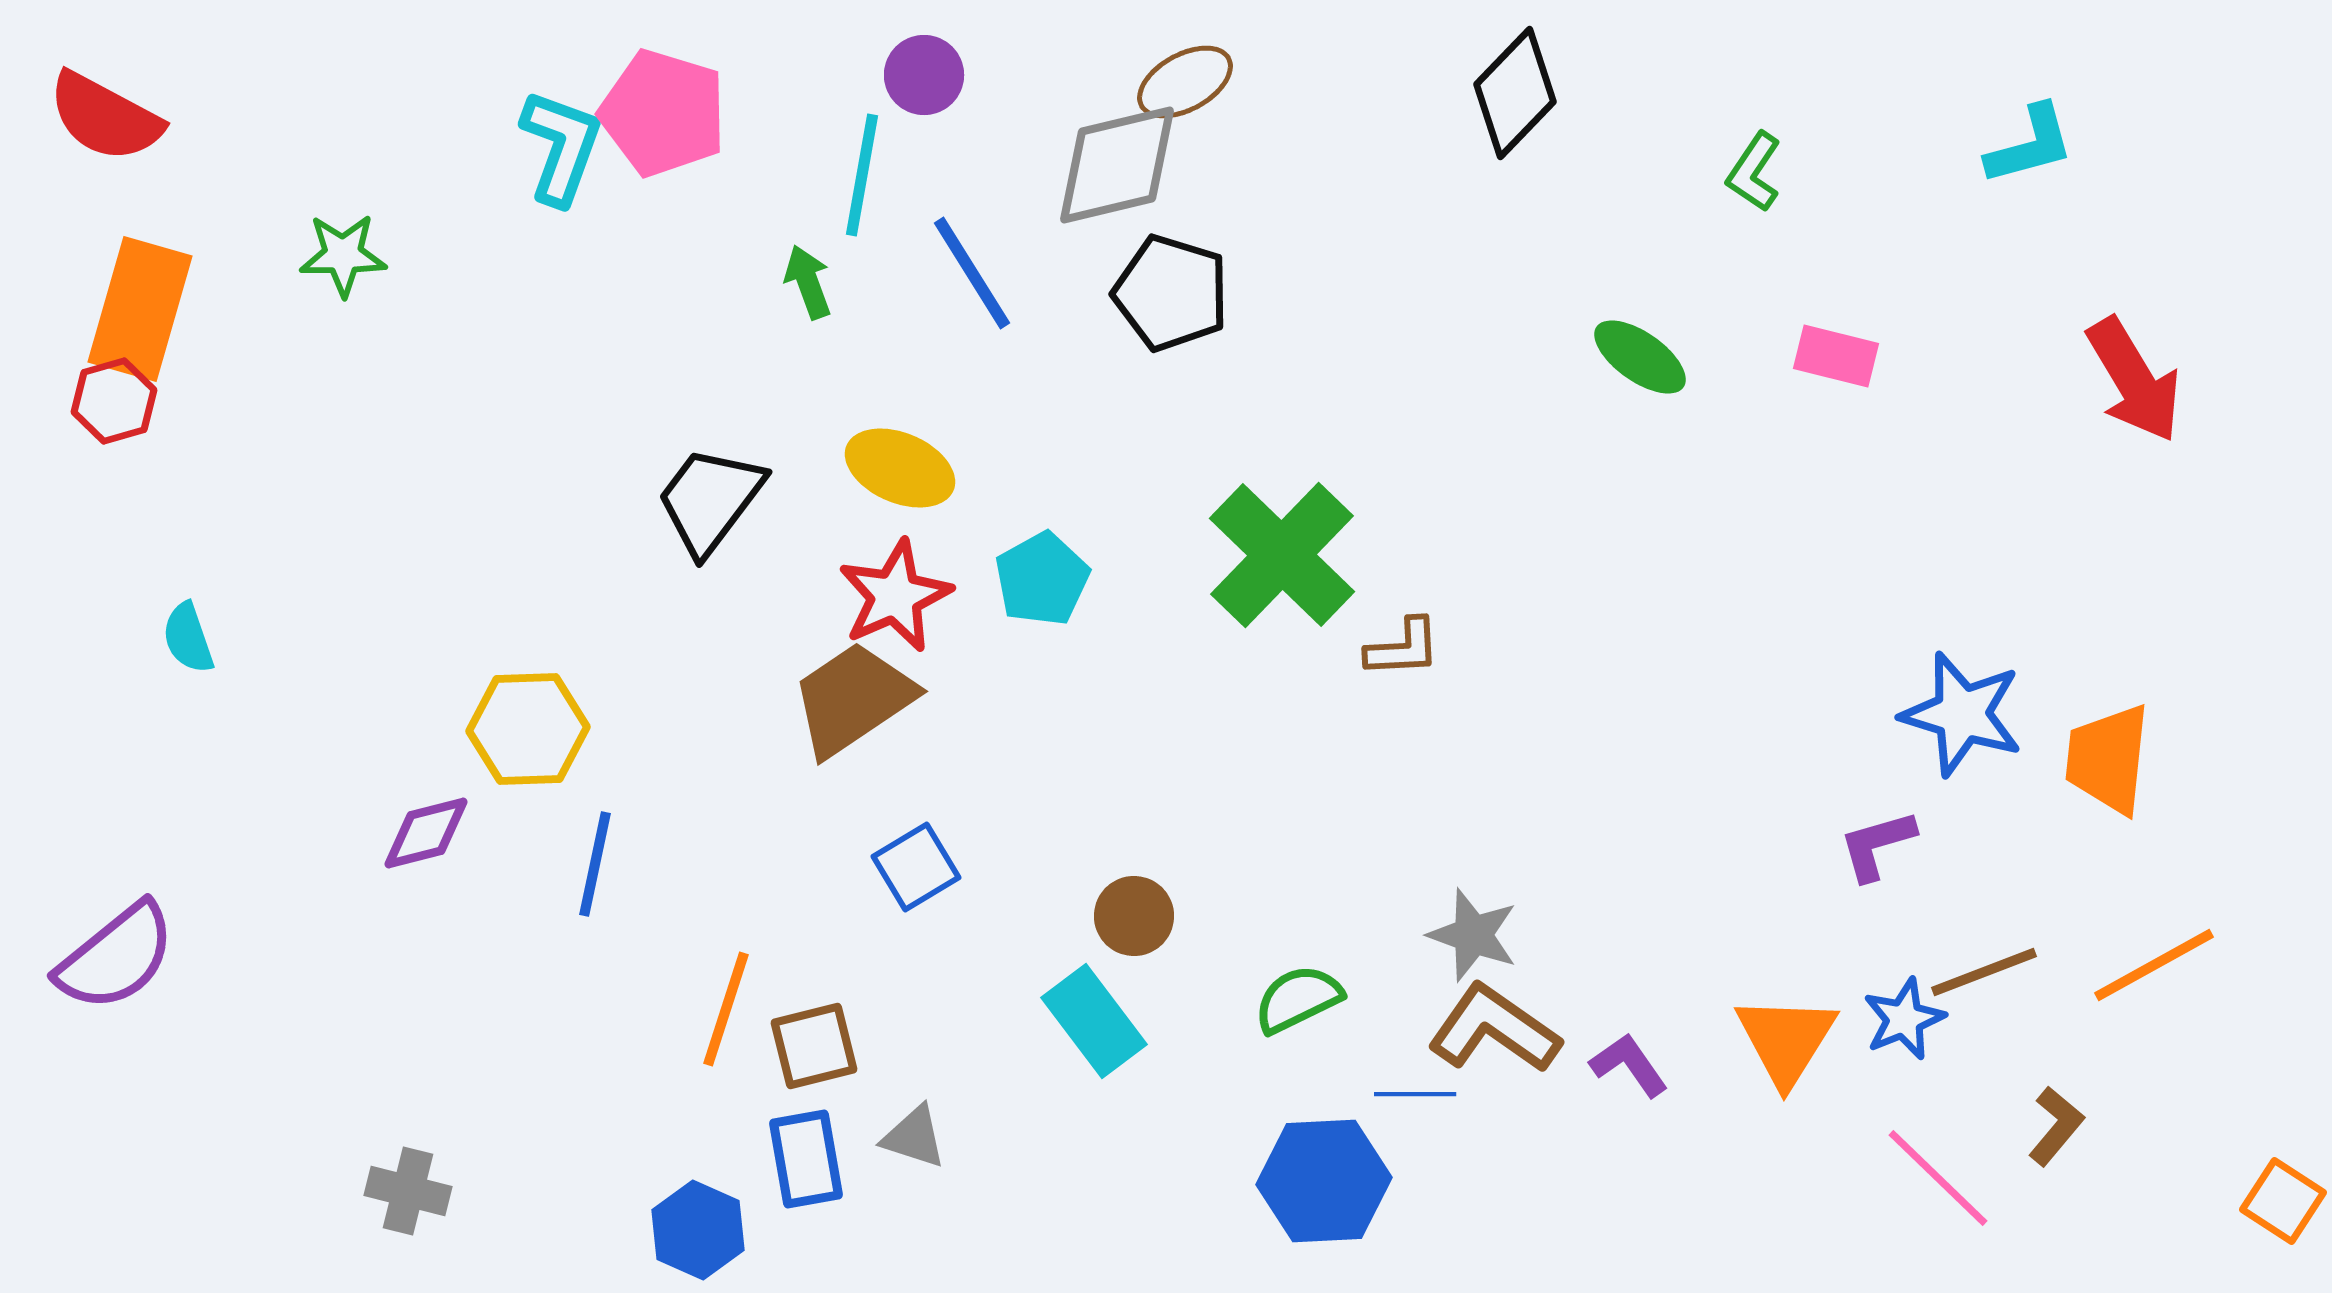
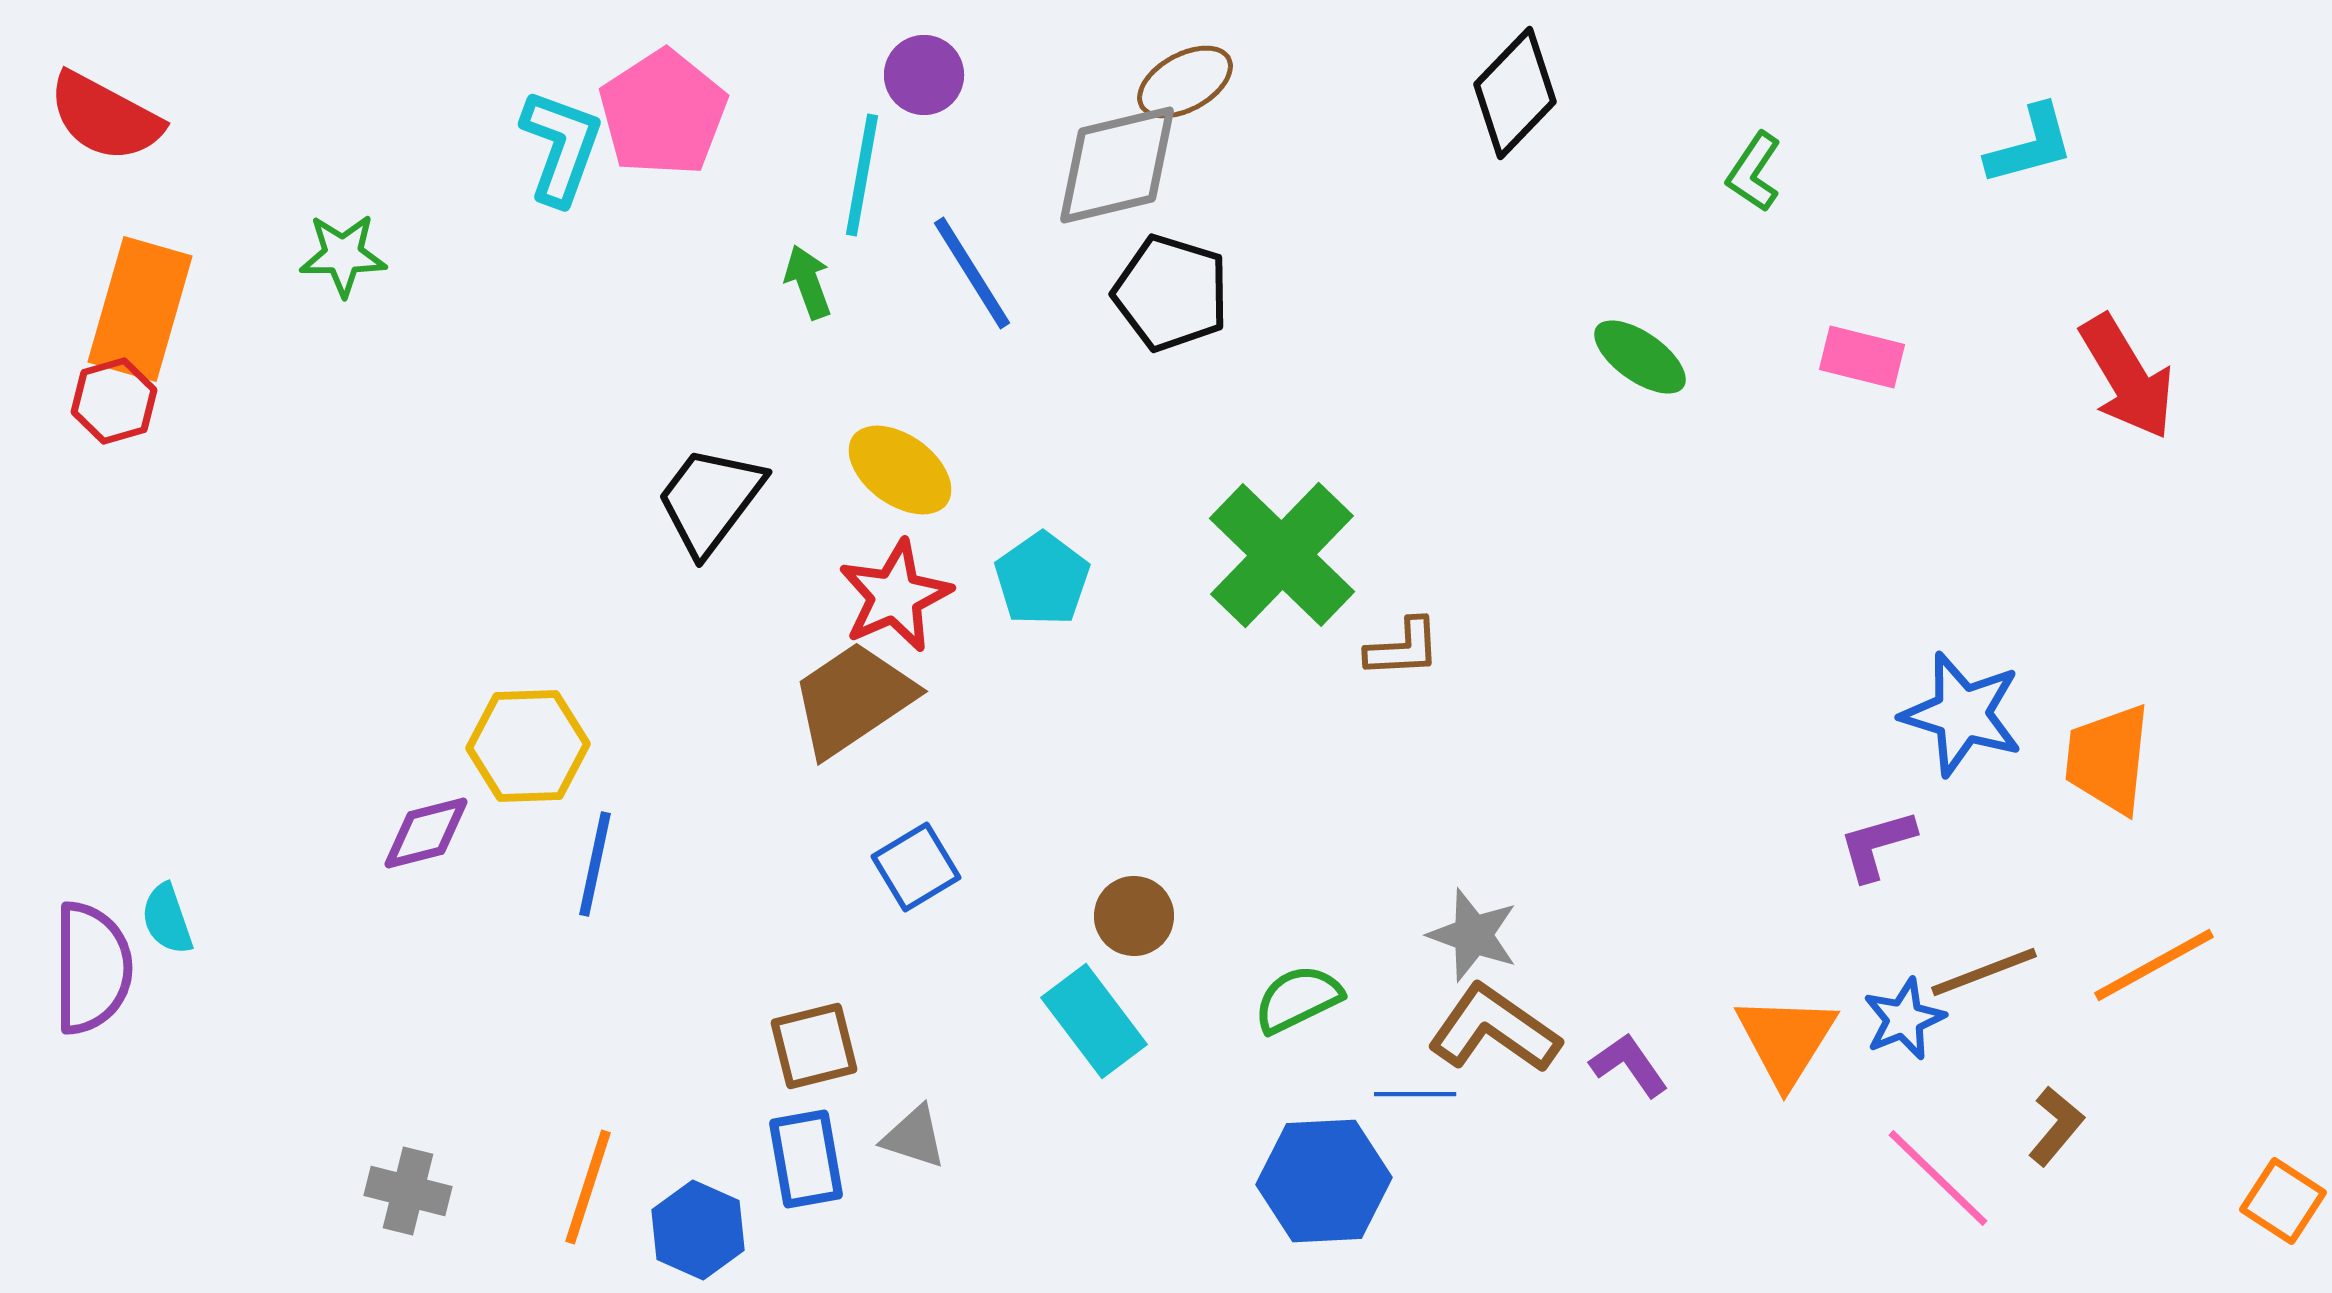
pink pentagon at (663, 113): rotated 22 degrees clockwise
pink rectangle at (1836, 356): moved 26 px right, 1 px down
red arrow at (2134, 380): moved 7 px left, 3 px up
yellow ellipse at (900, 468): moved 2 px down; rotated 13 degrees clockwise
cyan pentagon at (1042, 579): rotated 6 degrees counterclockwise
cyan semicircle at (188, 638): moved 21 px left, 281 px down
yellow hexagon at (528, 729): moved 17 px down
purple semicircle at (116, 957): moved 24 px left, 11 px down; rotated 51 degrees counterclockwise
orange line at (726, 1009): moved 138 px left, 178 px down
